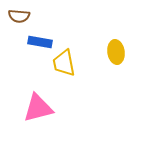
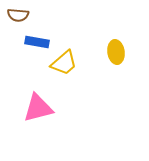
brown semicircle: moved 1 px left, 1 px up
blue rectangle: moved 3 px left
yellow trapezoid: rotated 120 degrees counterclockwise
